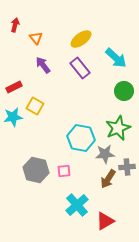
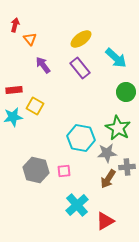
orange triangle: moved 6 px left, 1 px down
red rectangle: moved 3 px down; rotated 21 degrees clockwise
green circle: moved 2 px right, 1 px down
green star: rotated 20 degrees counterclockwise
gray star: moved 2 px right, 1 px up
